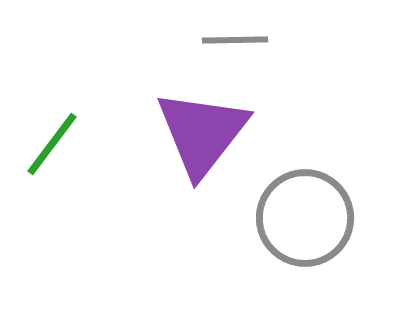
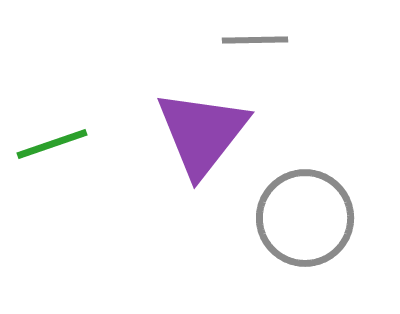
gray line: moved 20 px right
green line: rotated 34 degrees clockwise
